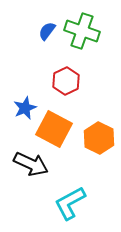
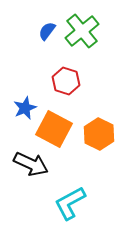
green cross: rotated 32 degrees clockwise
red hexagon: rotated 16 degrees counterclockwise
orange hexagon: moved 4 px up
